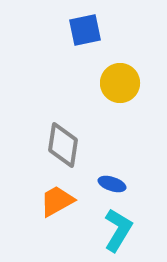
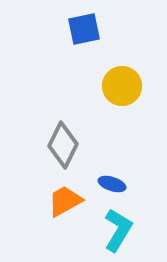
blue square: moved 1 px left, 1 px up
yellow circle: moved 2 px right, 3 px down
gray diamond: rotated 18 degrees clockwise
orange trapezoid: moved 8 px right
